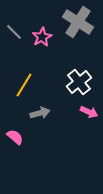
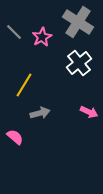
white cross: moved 19 px up
